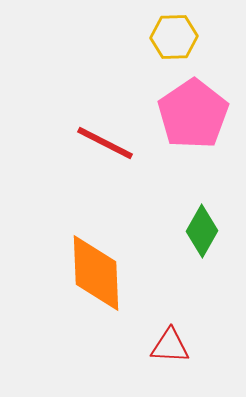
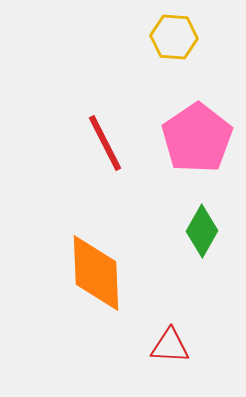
yellow hexagon: rotated 6 degrees clockwise
pink pentagon: moved 4 px right, 24 px down
red line: rotated 36 degrees clockwise
